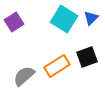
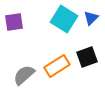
purple square: rotated 24 degrees clockwise
gray semicircle: moved 1 px up
